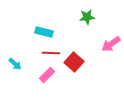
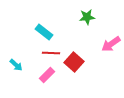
cyan rectangle: rotated 24 degrees clockwise
cyan arrow: moved 1 px right, 1 px down
